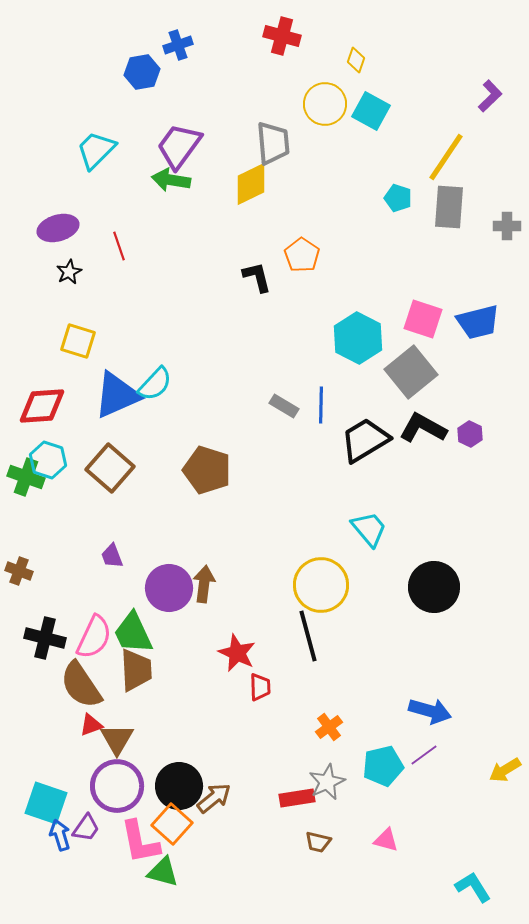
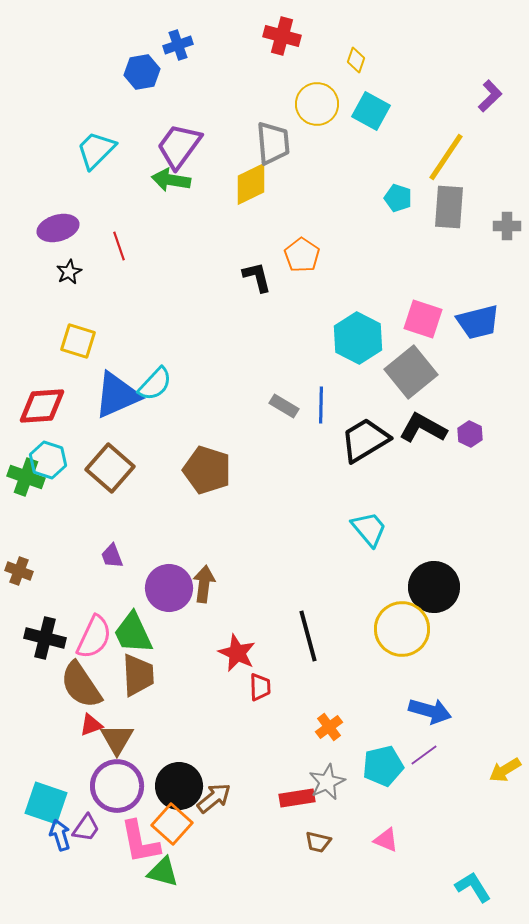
yellow circle at (325, 104): moved 8 px left
yellow circle at (321, 585): moved 81 px right, 44 px down
brown trapezoid at (136, 670): moved 2 px right, 5 px down
pink triangle at (386, 840): rotated 8 degrees clockwise
